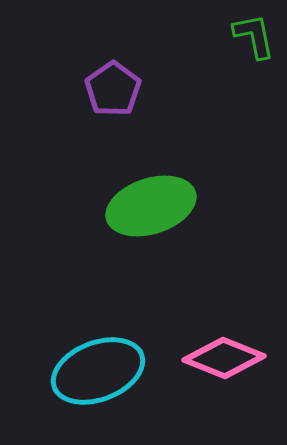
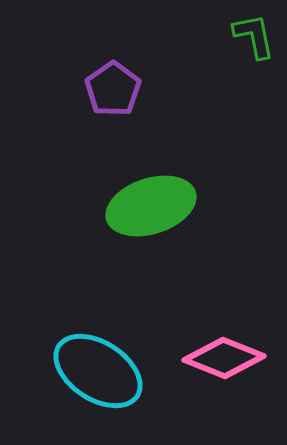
cyan ellipse: rotated 54 degrees clockwise
